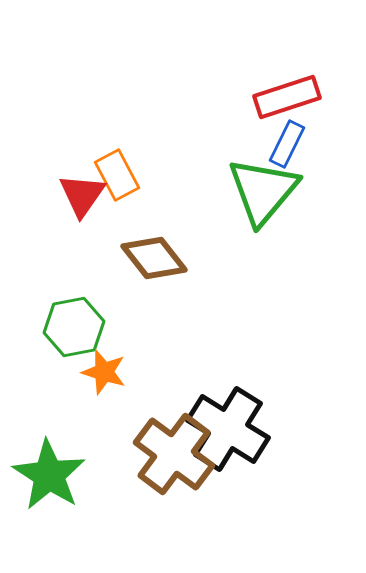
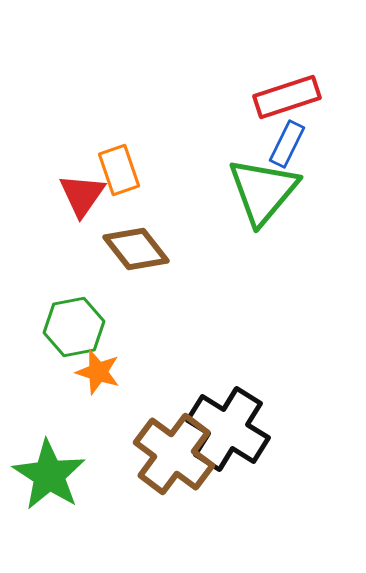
orange rectangle: moved 2 px right, 5 px up; rotated 9 degrees clockwise
brown diamond: moved 18 px left, 9 px up
orange star: moved 6 px left
